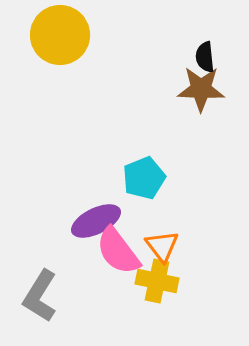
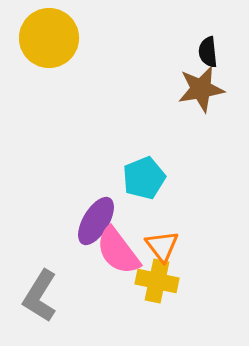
yellow circle: moved 11 px left, 3 px down
black semicircle: moved 3 px right, 5 px up
brown star: rotated 12 degrees counterclockwise
purple ellipse: rotated 33 degrees counterclockwise
